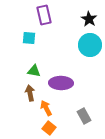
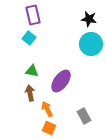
purple rectangle: moved 11 px left
black star: rotated 21 degrees counterclockwise
cyan square: rotated 32 degrees clockwise
cyan circle: moved 1 px right, 1 px up
green triangle: moved 2 px left
purple ellipse: moved 2 px up; rotated 55 degrees counterclockwise
orange arrow: moved 1 px right, 1 px down
orange square: rotated 16 degrees counterclockwise
